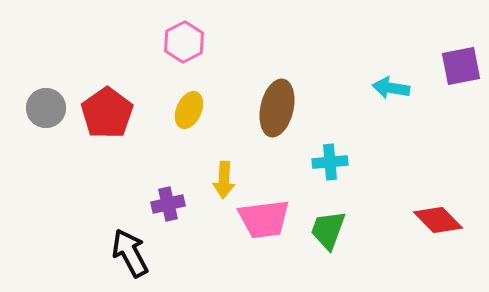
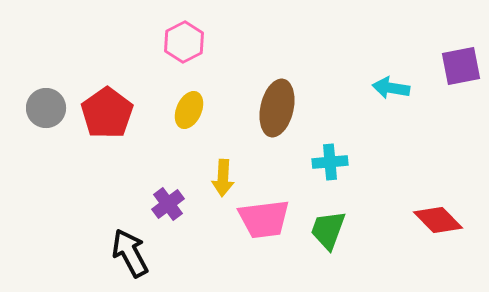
yellow arrow: moved 1 px left, 2 px up
purple cross: rotated 24 degrees counterclockwise
